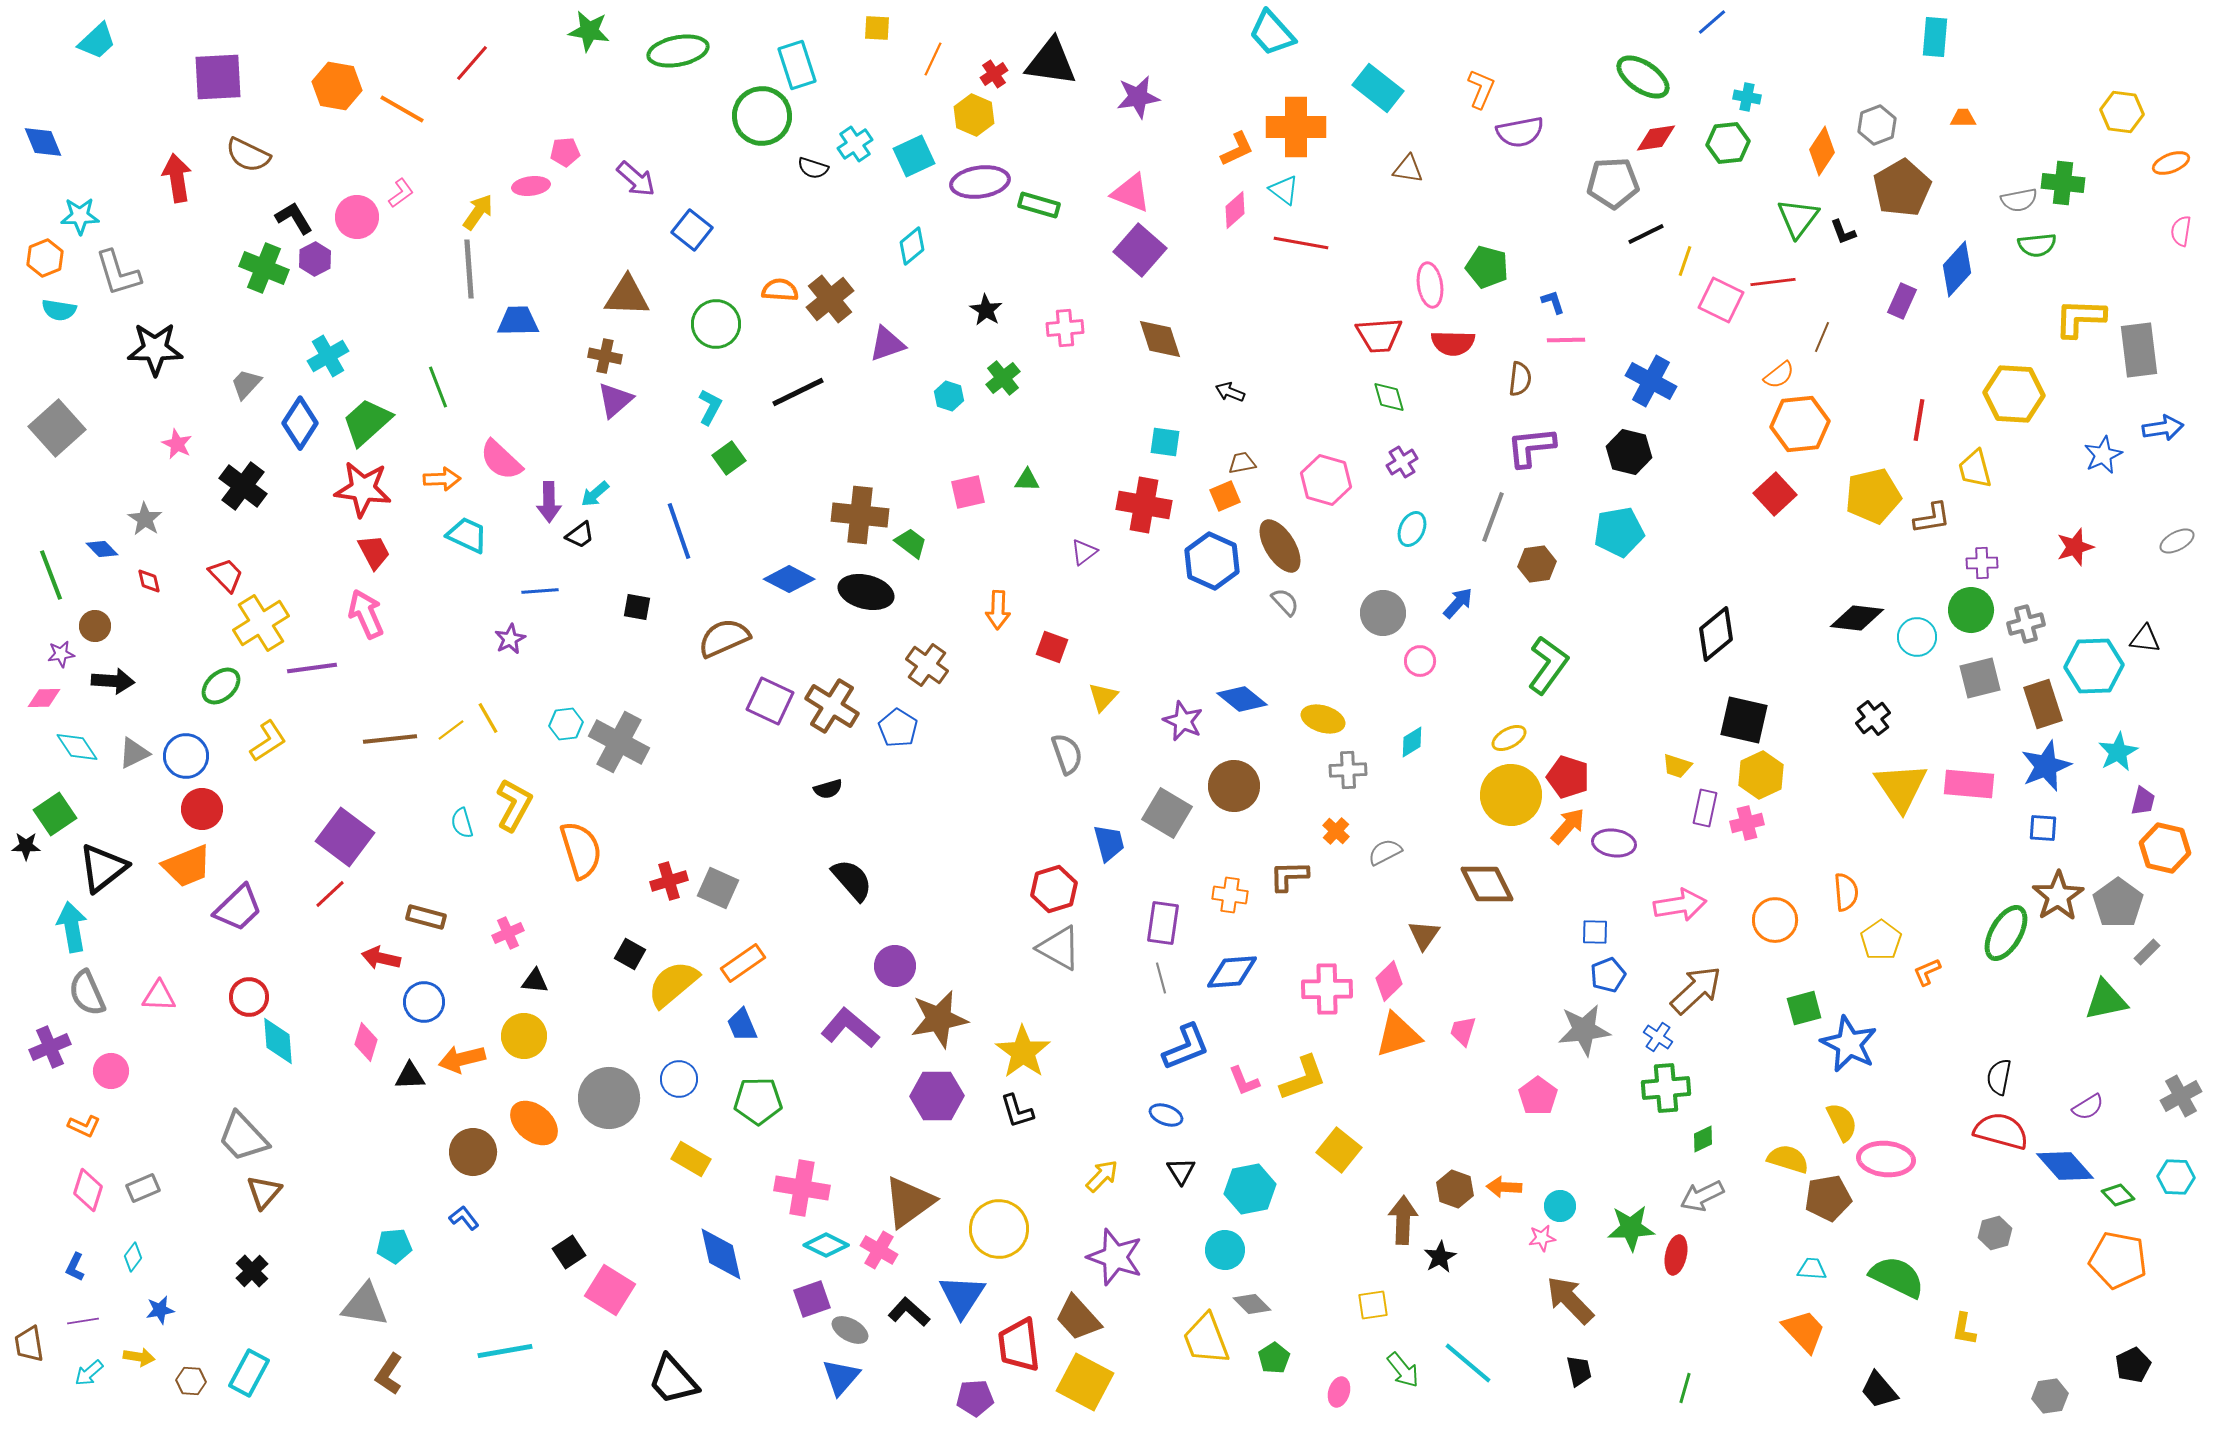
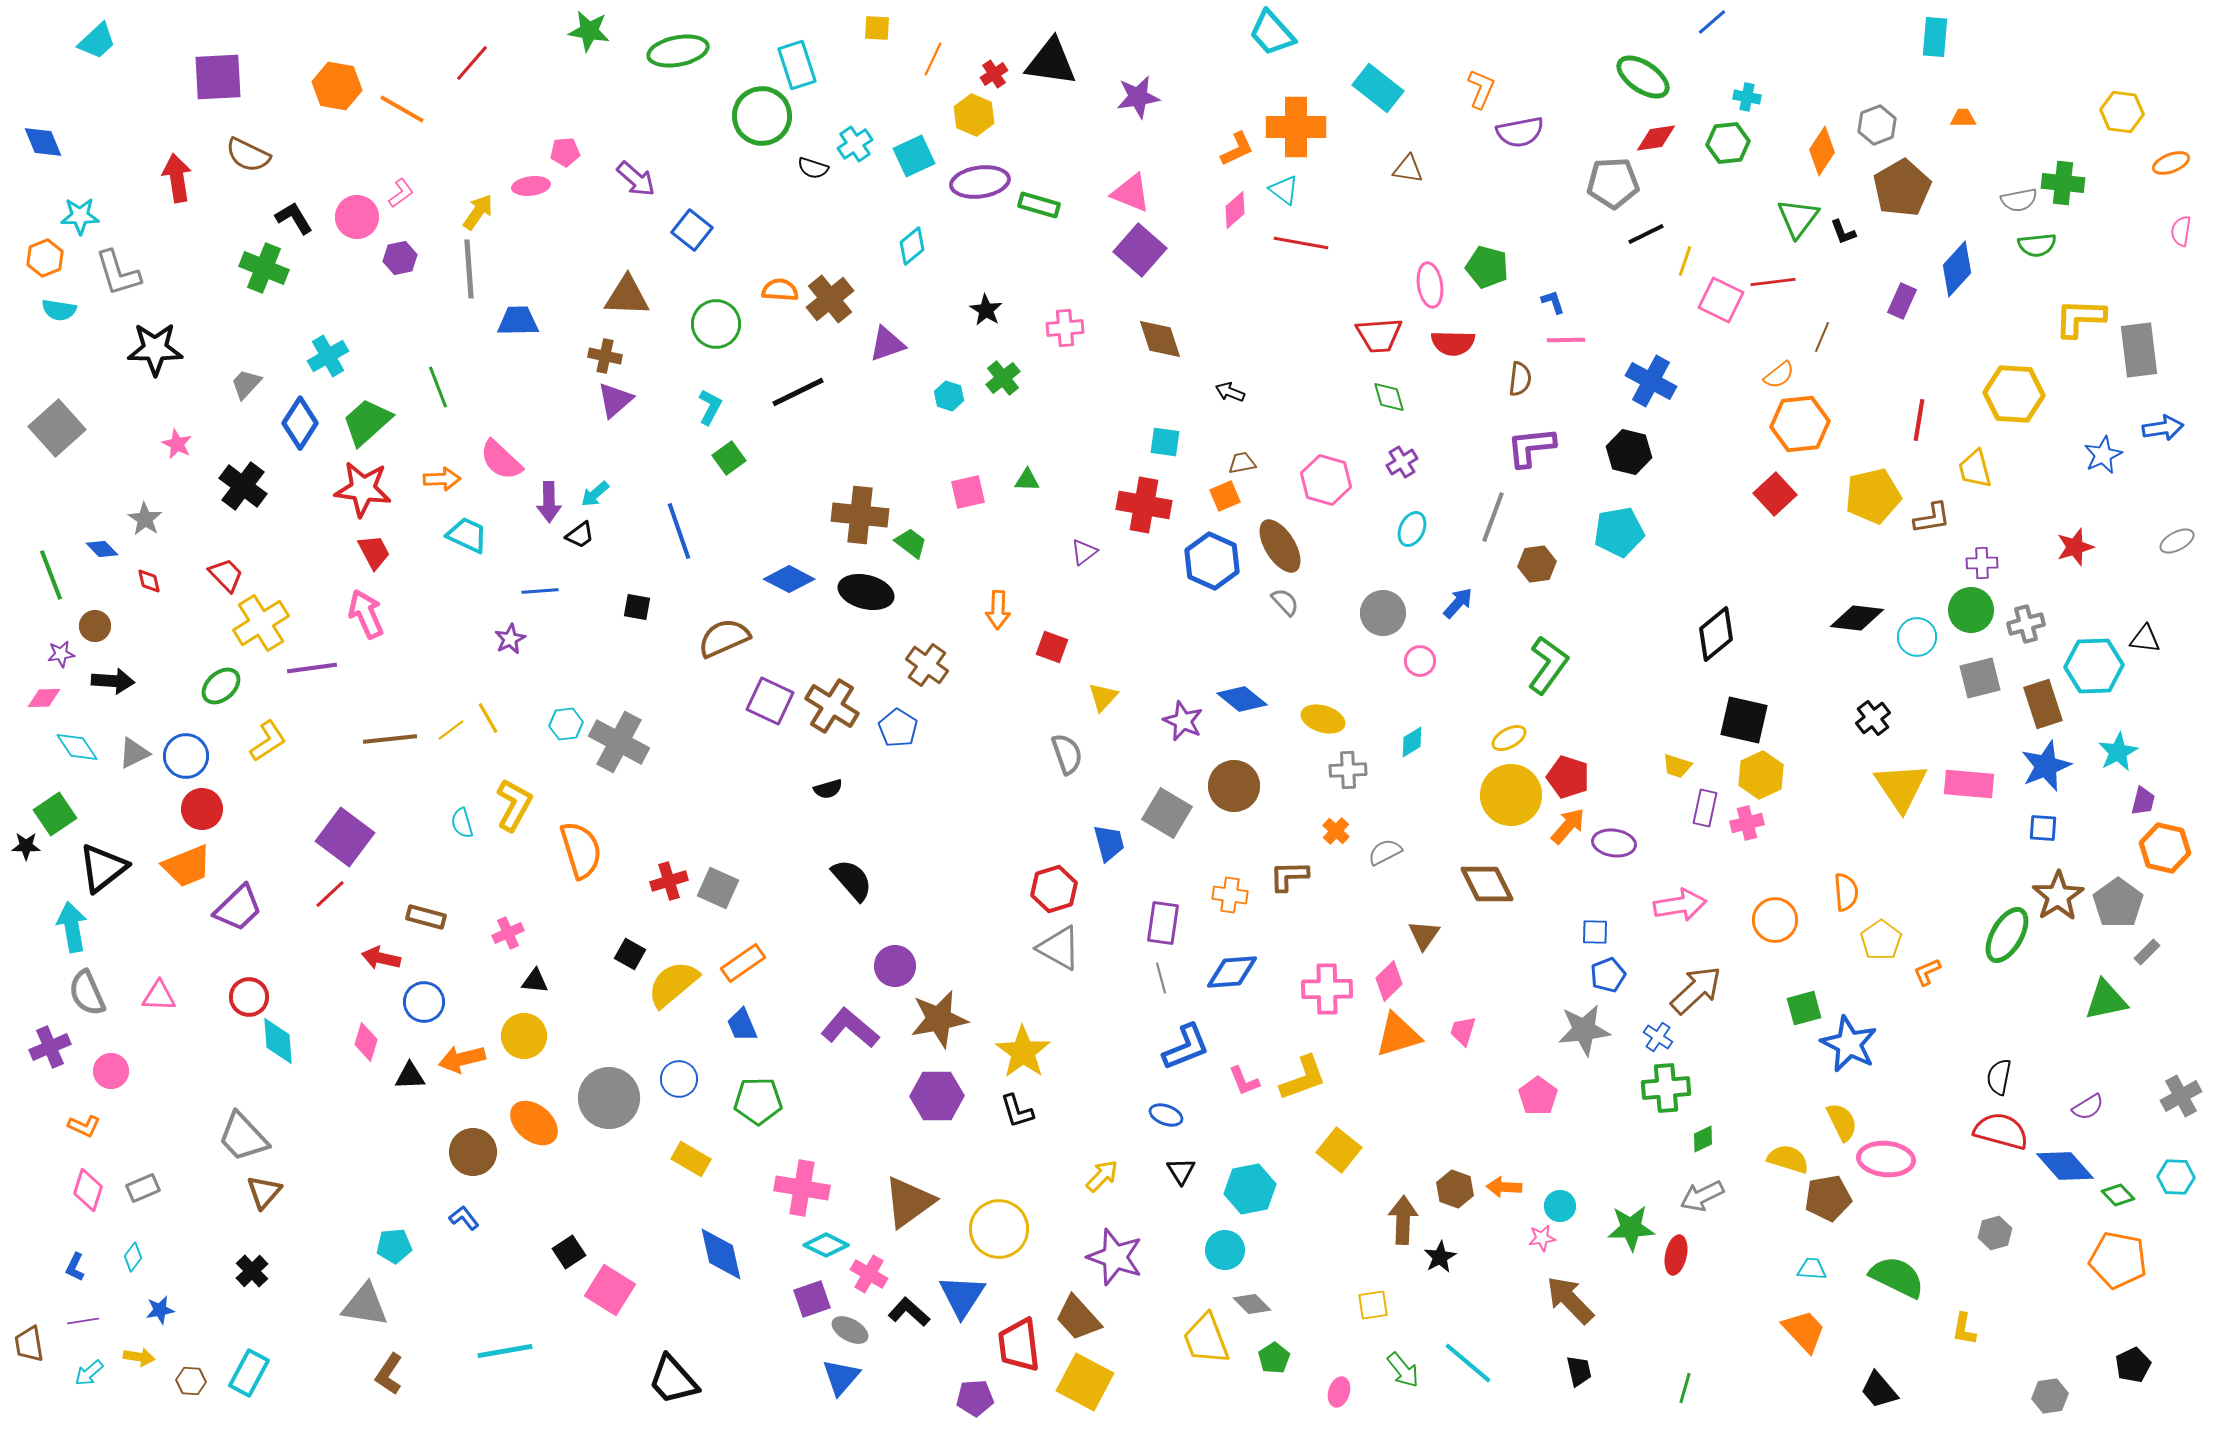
purple hexagon at (315, 259): moved 85 px right, 1 px up; rotated 16 degrees clockwise
green ellipse at (2006, 933): moved 1 px right, 2 px down
pink cross at (879, 1250): moved 10 px left, 24 px down
